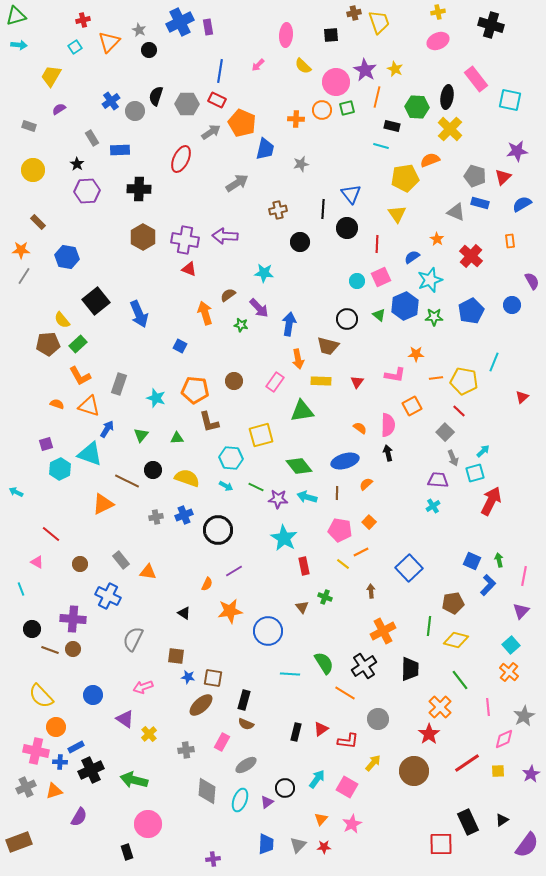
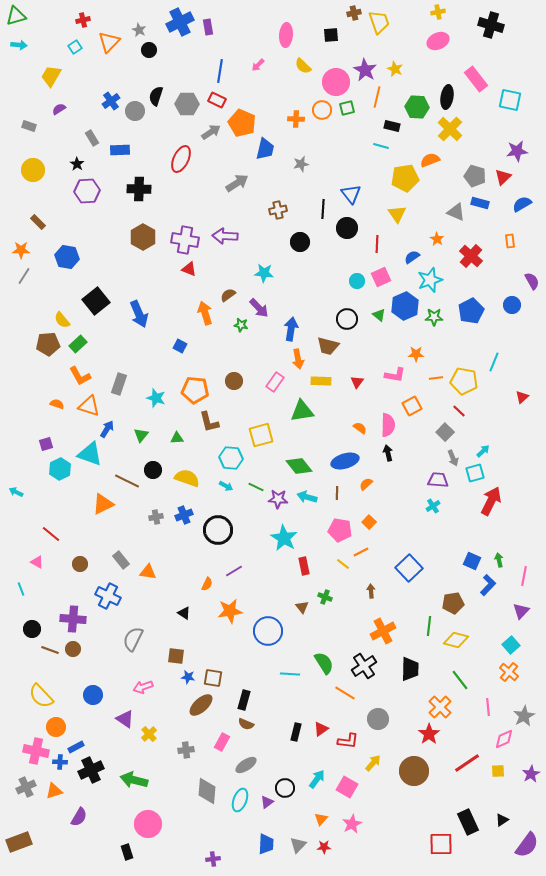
blue arrow at (289, 324): moved 2 px right, 5 px down
